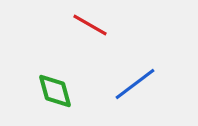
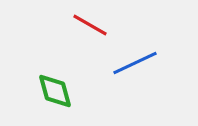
blue line: moved 21 px up; rotated 12 degrees clockwise
